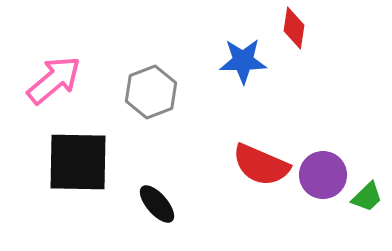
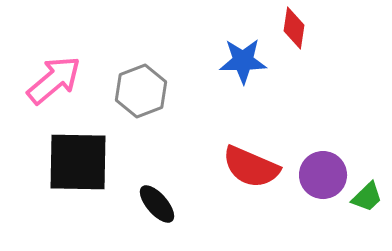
gray hexagon: moved 10 px left, 1 px up
red semicircle: moved 10 px left, 2 px down
